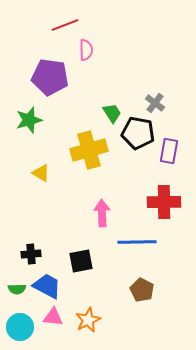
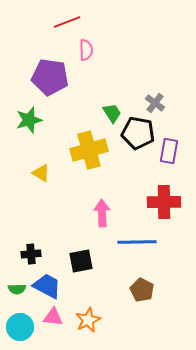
red line: moved 2 px right, 3 px up
